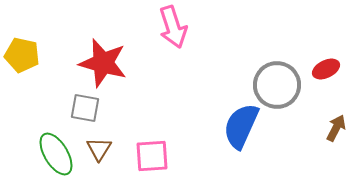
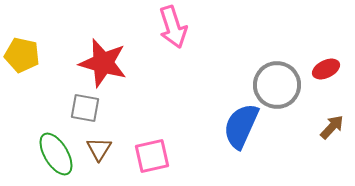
brown arrow: moved 4 px left, 1 px up; rotated 16 degrees clockwise
pink square: rotated 9 degrees counterclockwise
